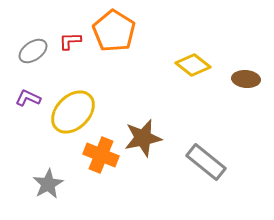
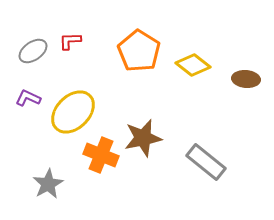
orange pentagon: moved 25 px right, 20 px down
